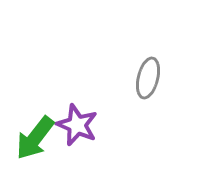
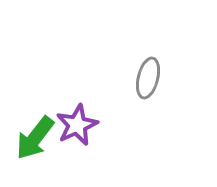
purple star: rotated 24 degrees clockwise
